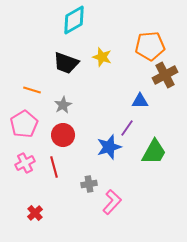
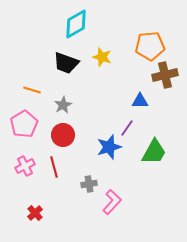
cyan diamond: moved 2 px right, 4 px down
brown cross: rotated 15 degrees clockwise
pink cross: moved 3 px down
